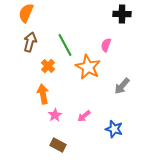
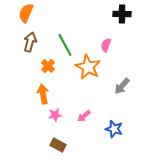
pink star: rotated 24 degrees clockwise
